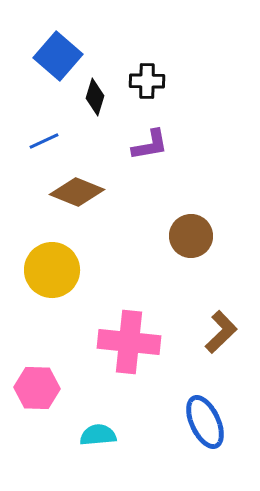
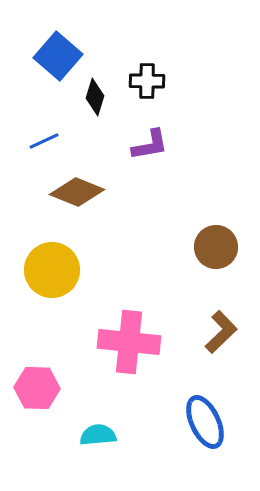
brown circle: moved 25 px right, 11 px down
